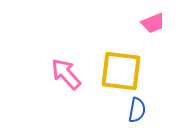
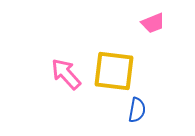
yellow square: moved 7 px left
